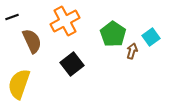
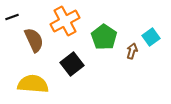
green pentagon: moved 9 px left, 3 px down
brown semicircle: moved 2 px right, 1 px up
yellow semicircle: moved 14 px right; rotated 76 degrees clockwise
